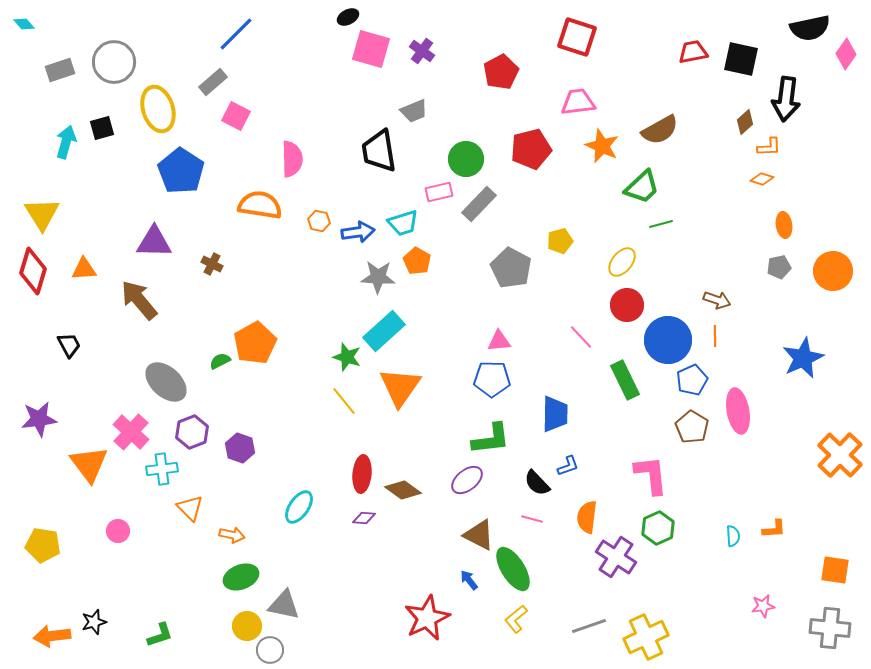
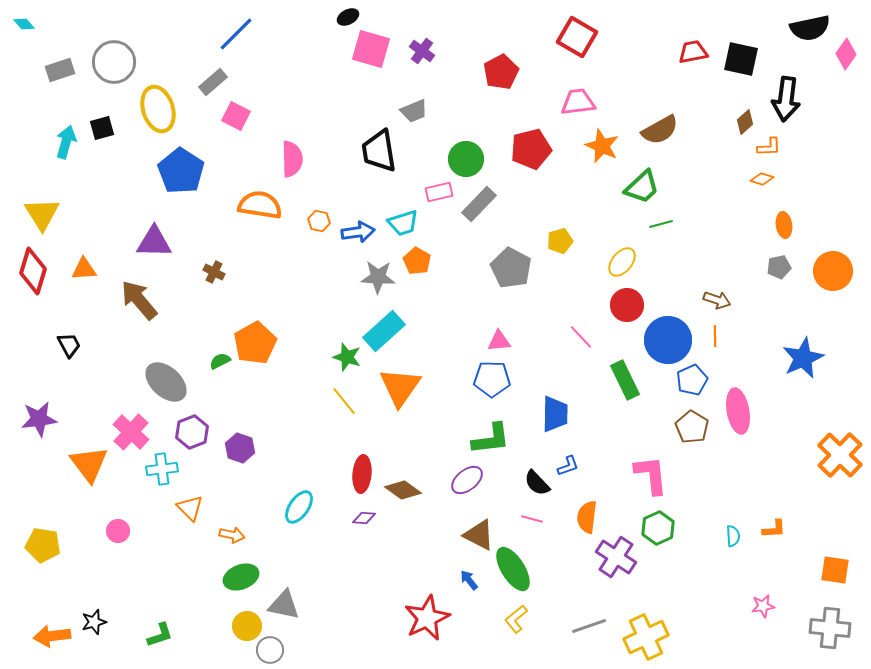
red square at (577, 37): rotated 12 degrees clockwise
brown cross at (212, 264): moved 2 px right, 8 px down
